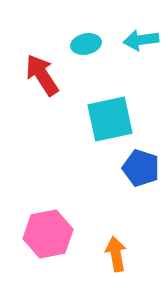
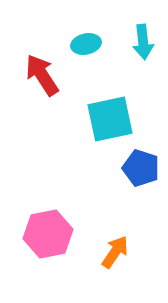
cyan arrow: moved 2 px right, 2 px down; rotated 88 degrees counterclockwise
orange arrow: moved 1 px left, 2 px up; rotated 44 degrees clockwise
